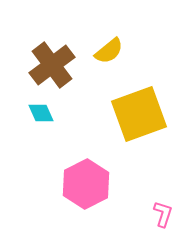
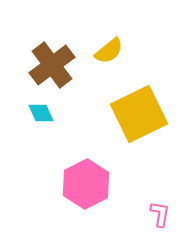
yellow square: rotated 6 degrees counterclockwise
pink L-shape: moved 3 px left; rotated 8 degrees counterclockwise
